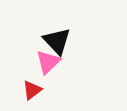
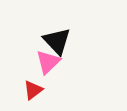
red triangle: moved 1 px right
